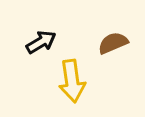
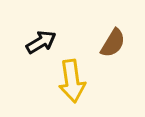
brown semicircle: rotated 144 degrees clockwise
